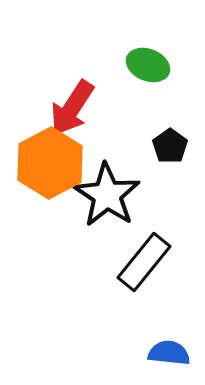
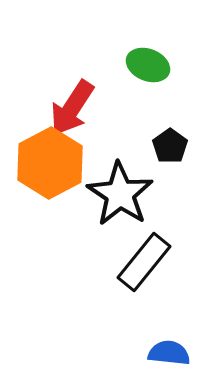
black star: moved 13 px right, 1 px up
